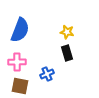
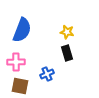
blue semicircle: moved 2 px right
pink cross: moved 1 px left
